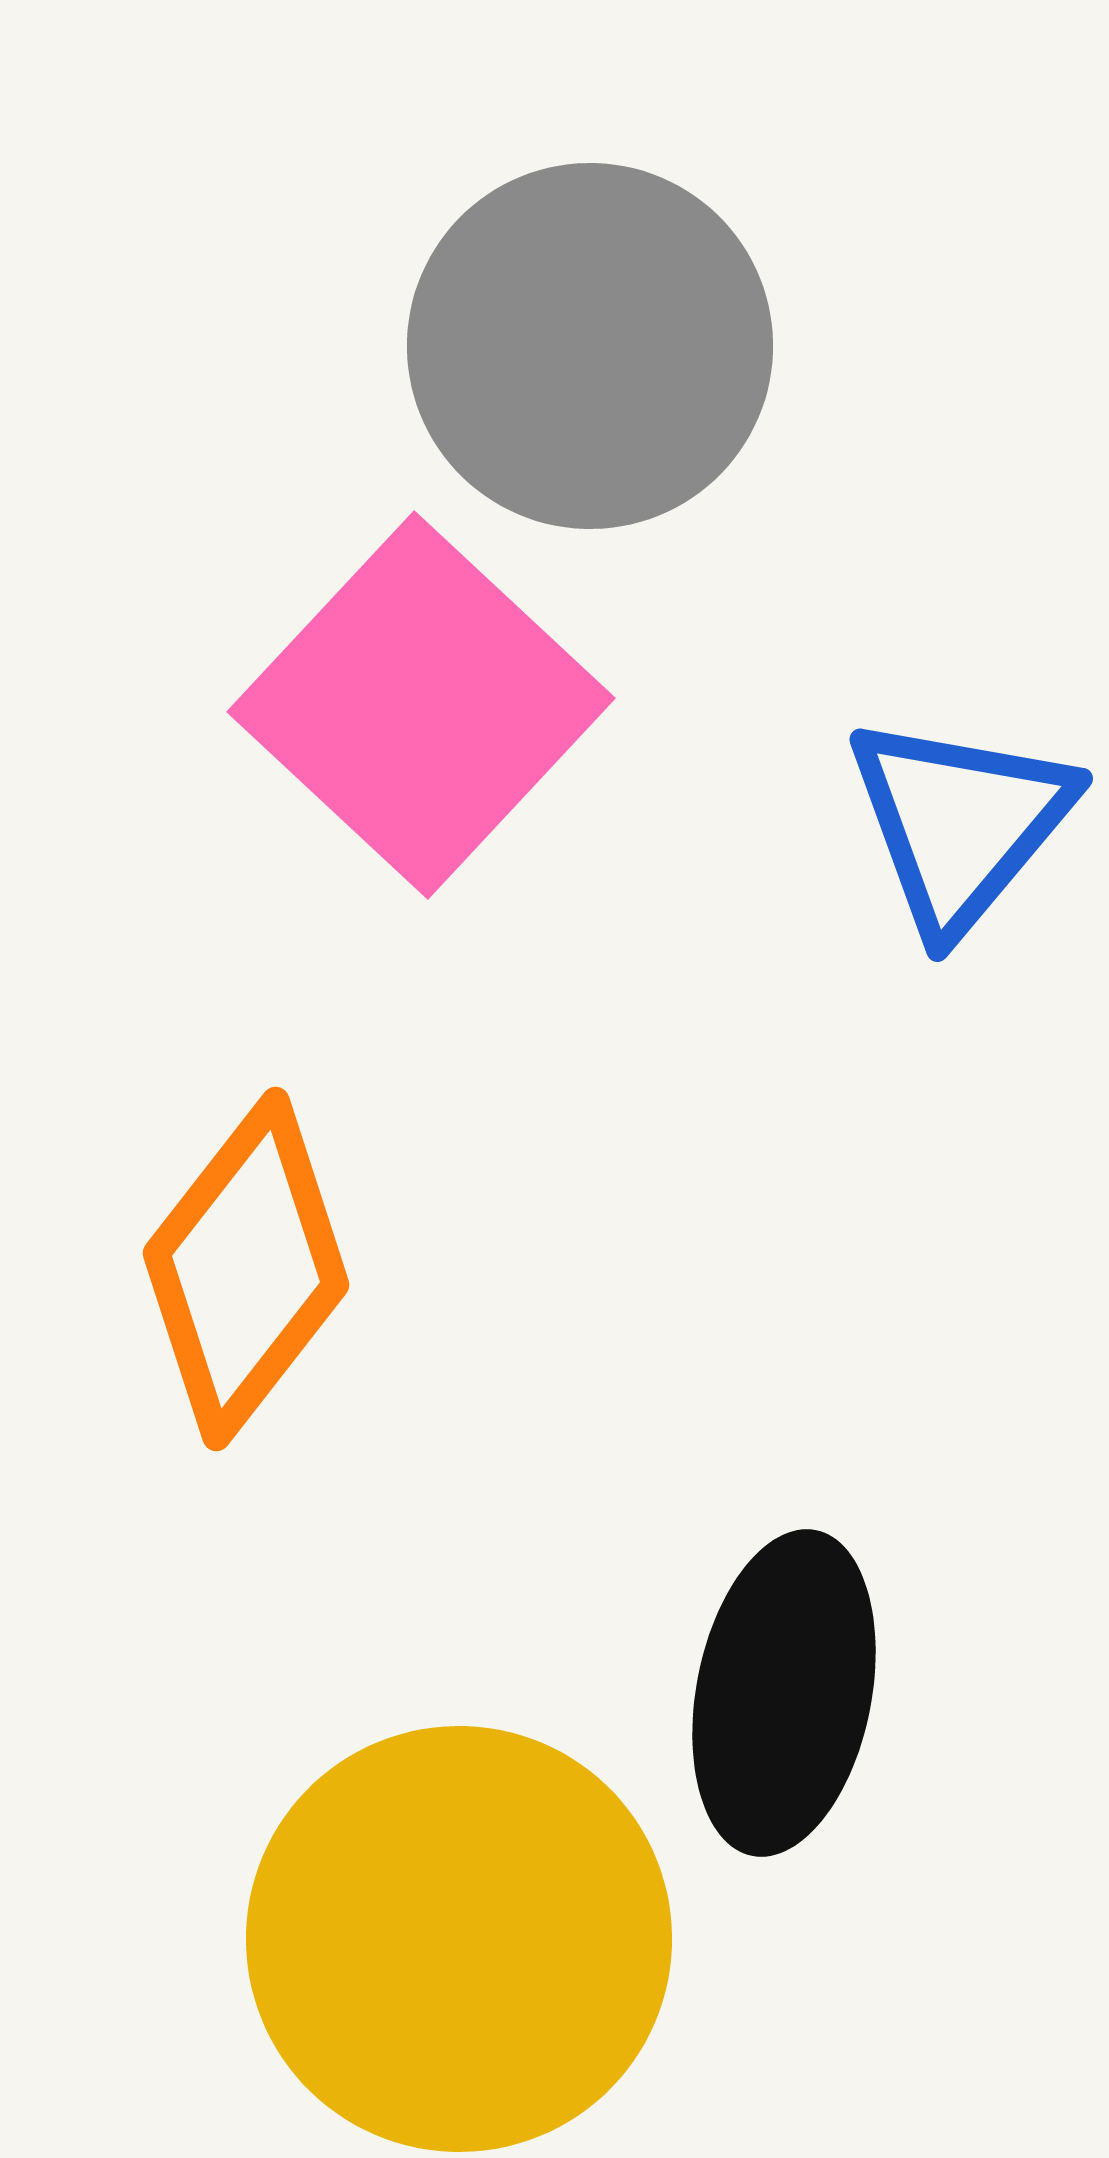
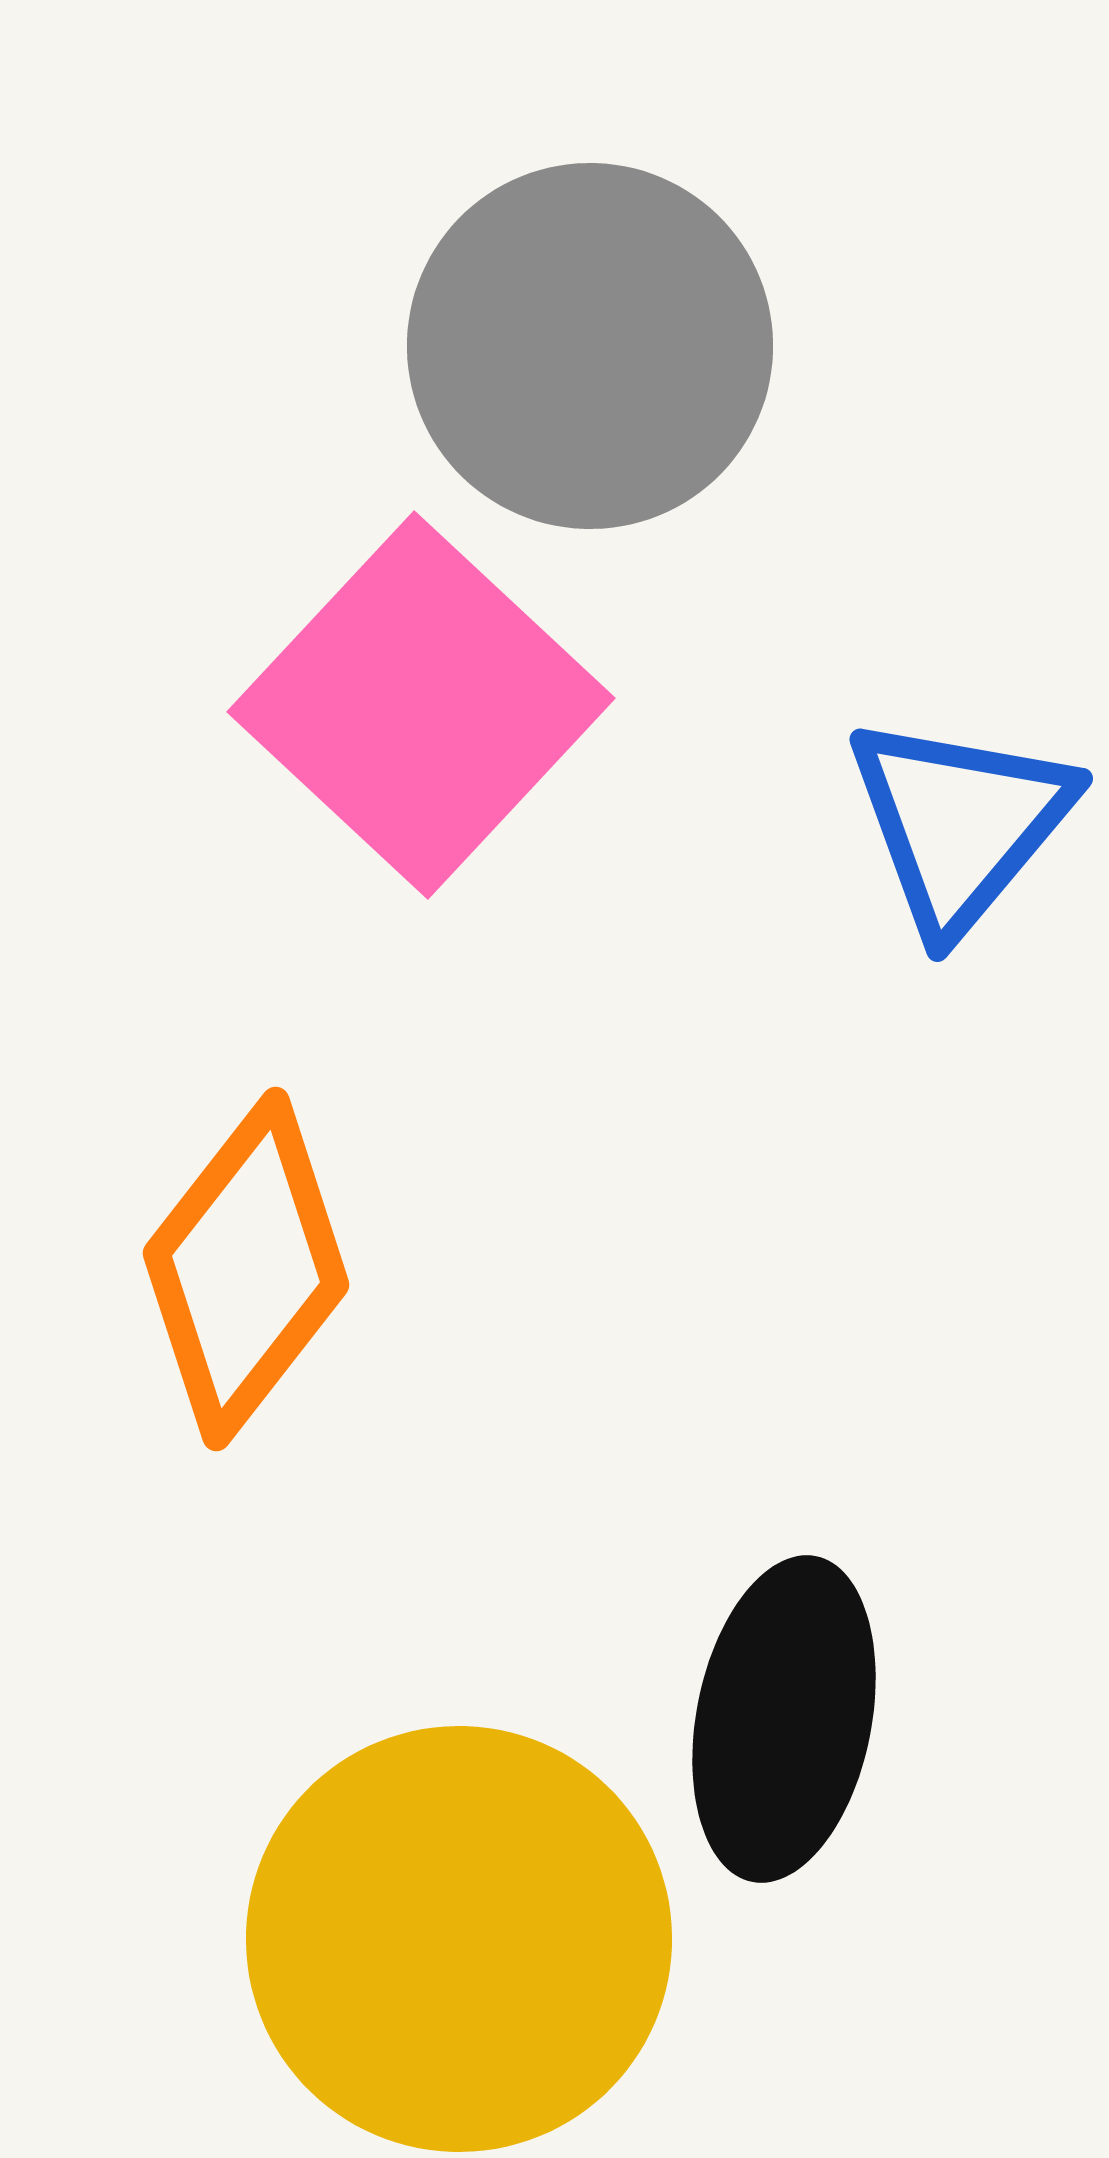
black ellipse: moved 26 px down
